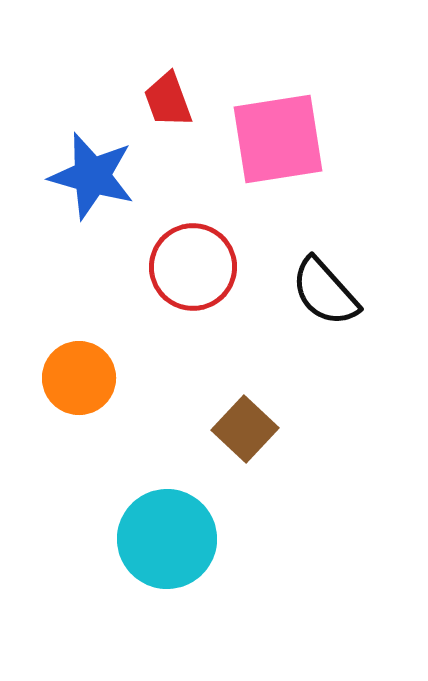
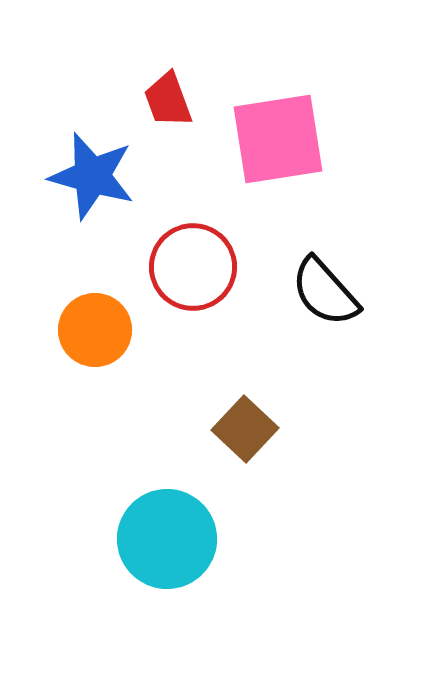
orange circle: moved 16 px right, 48 px up
